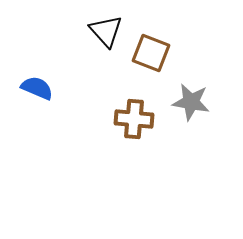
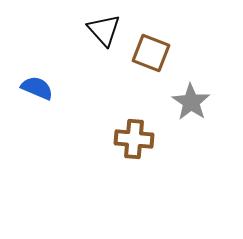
black triangle: moved 2 px left, 1 px up
gray star: rotated 24 degrees clockwise
brown cross: moved 20 px down
